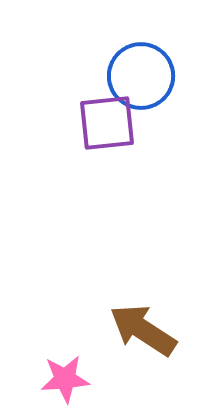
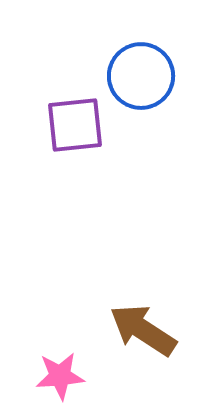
purple square: moved 32 px left, 2 px down
pink star: moved 5 px left, 3 px up
